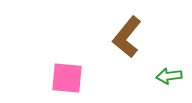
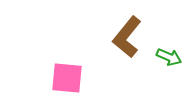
green arrow: moved 19 px up; rotated 150 degrees counterclockwise
